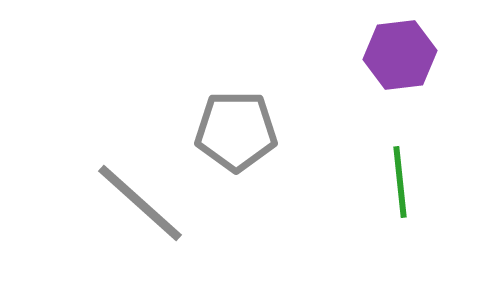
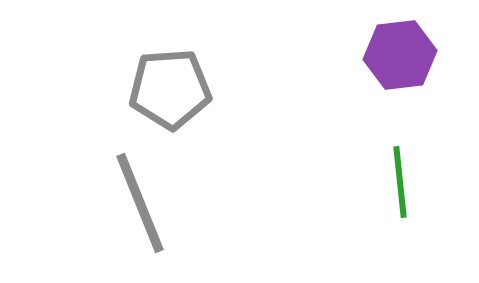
gray pentagon: moved 66 px left, 42 px up; rotated 4 degrees counterclockwise
gray line: rotated 26 degrees clockwise
